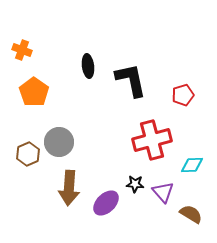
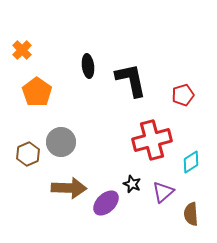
orange cross: rotated 24 degrees clockwise
orange pentagon: moved 3 px right
gray circle: moved 2 px right
cyan diamond: moved 1 px left, 3 px up; rotated 30 degrees counterclockwise
black star: moved 3 px left; rotated 18 degrees clockwise
brown arrow: rotated 92 degrees counterclockwise
purple triangle: rotated 30 degrees clockwise
brown semicircle: rotated 125 degrees counterclockwise
